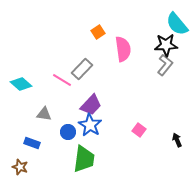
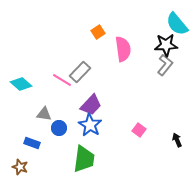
gray rectangle: moved 2 px left, 3 px down
blue circle: moved 9 px left, 4 px up
